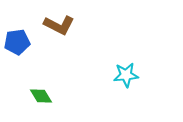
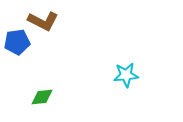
brown L-shape: moved 16 px left, 4 px up
green diamond: moved 1 px right, 1 px down; rotated 65 degrees counterclockwise
